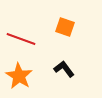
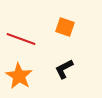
black L-shape: rotated 80 degrees counterclockwise
